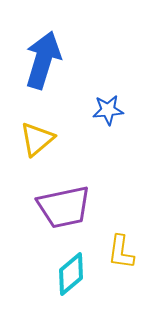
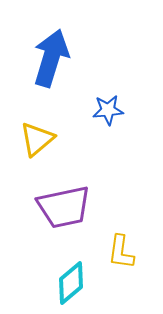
blue arrow: moved 8 px right, 2 px up
cyan diamond: moved 9 px down
